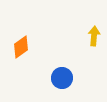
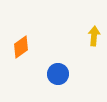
blue circle: moved 4 px left, 4 px up
